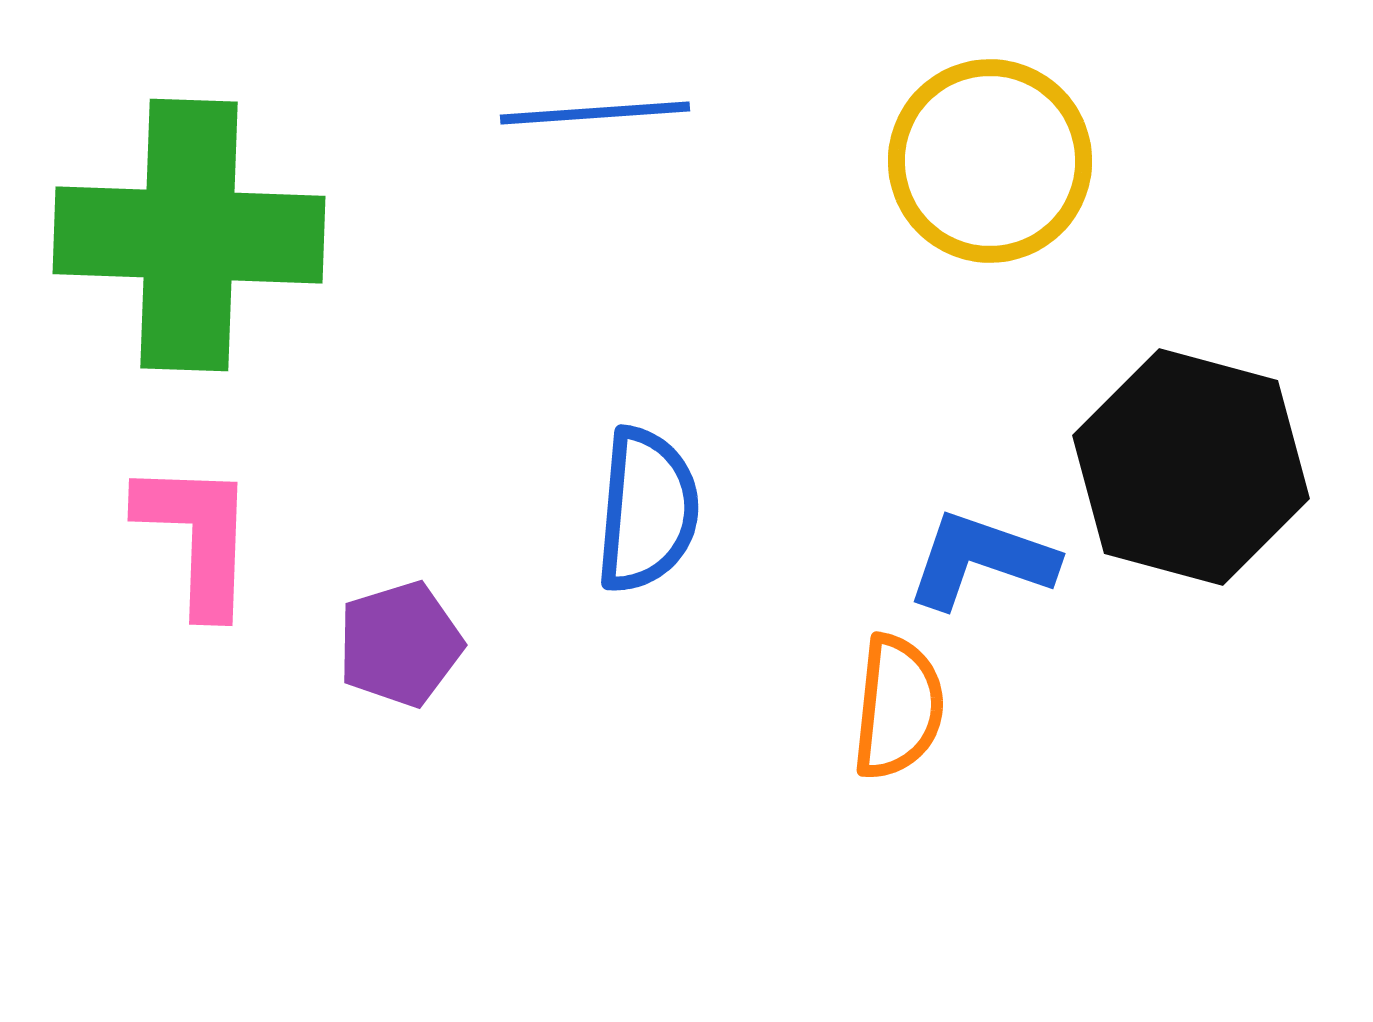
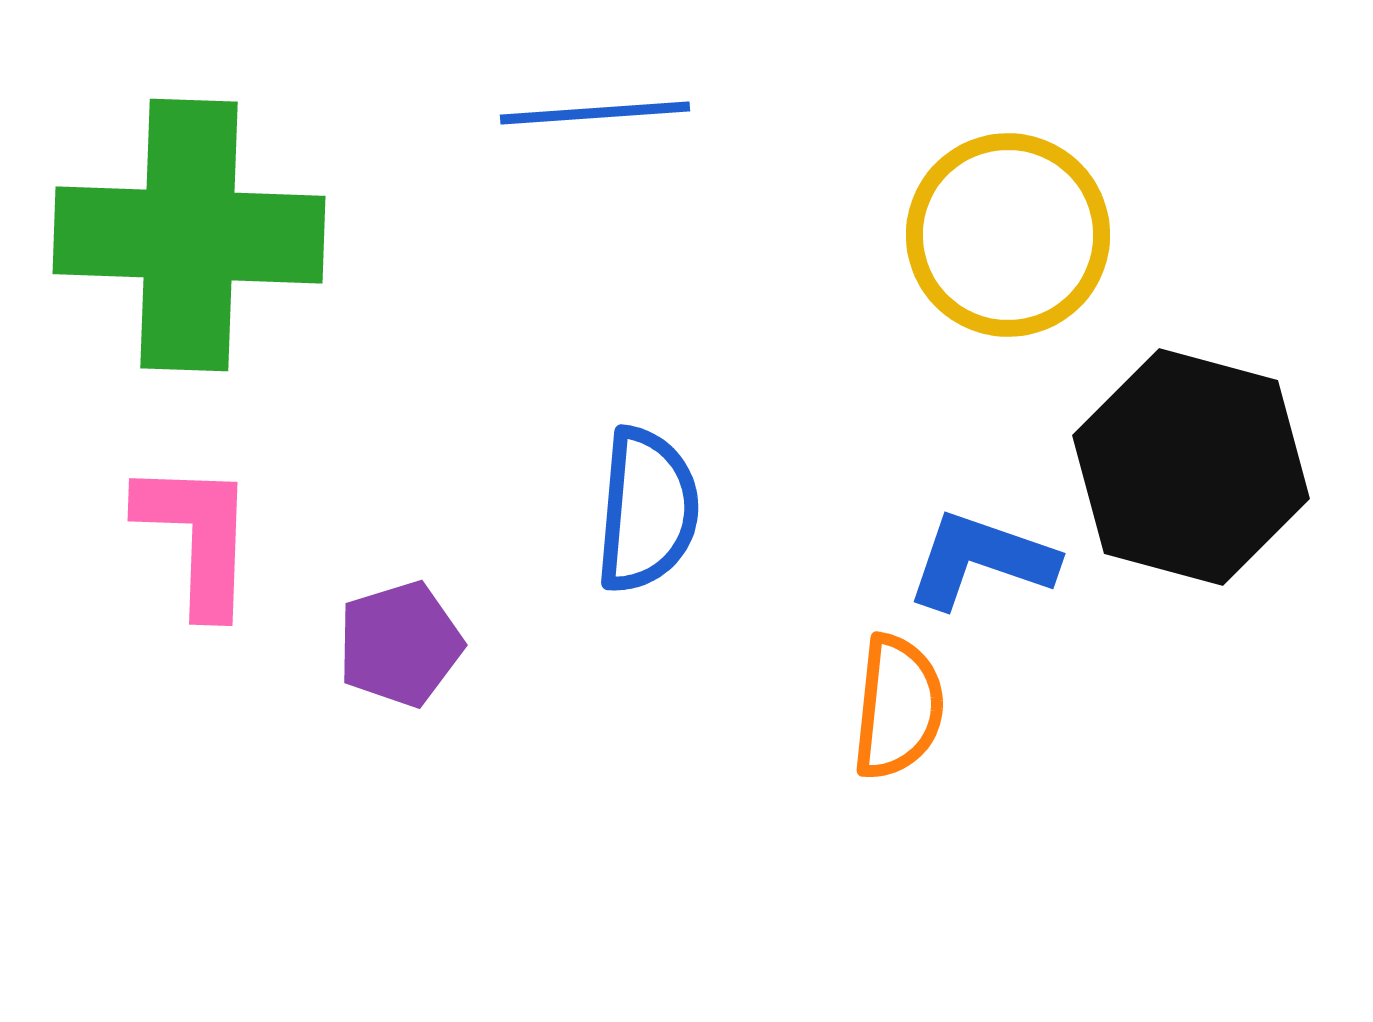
yellow circle: moved 18 px right, 74 px down
